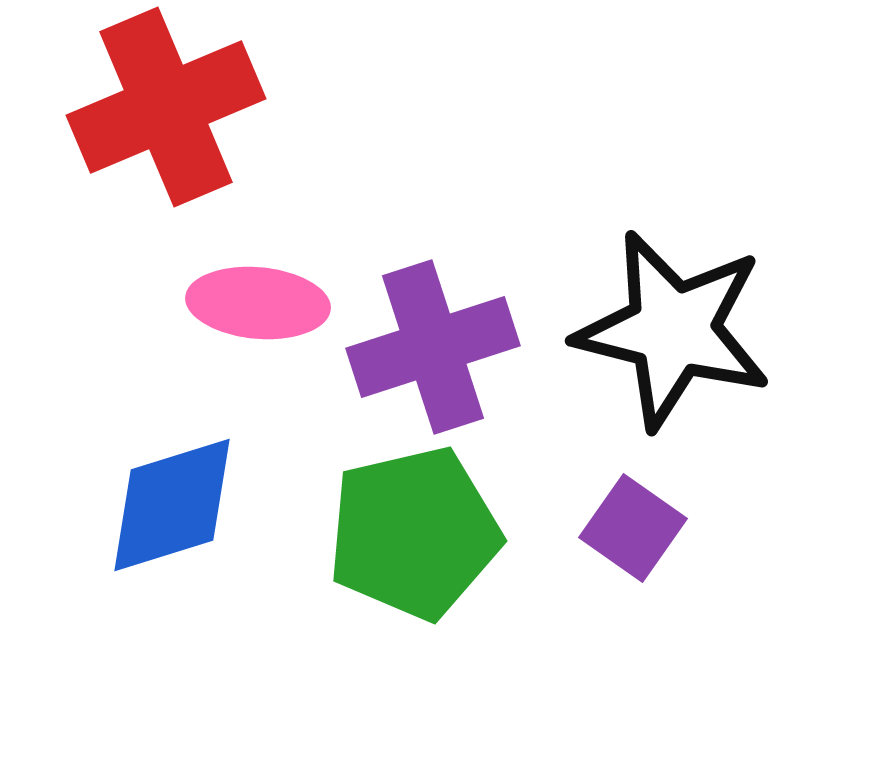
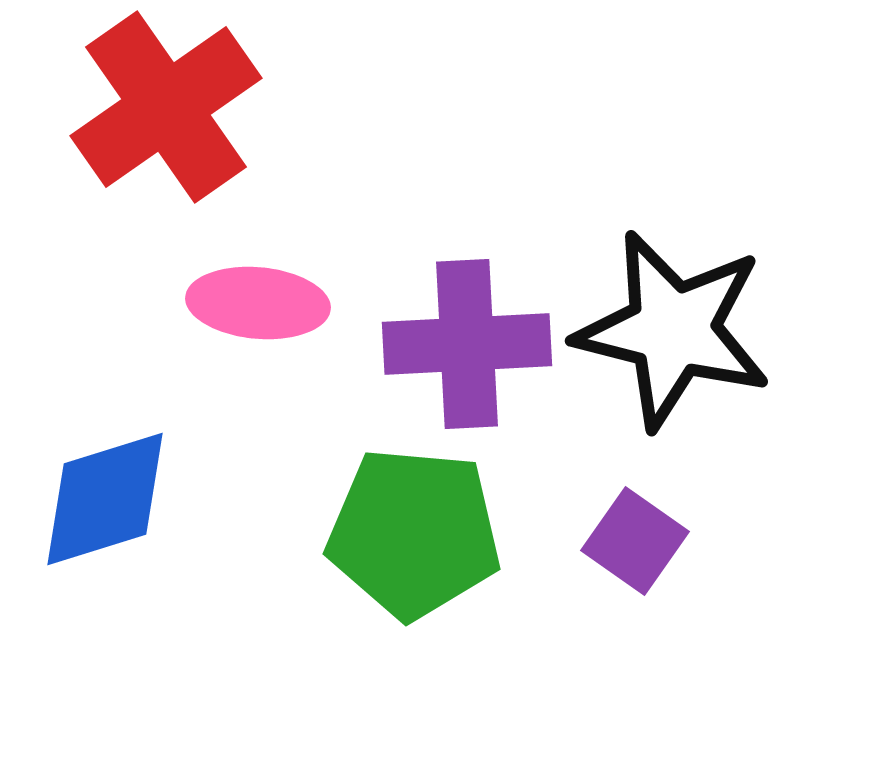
red cross: rotated 12 degrees counterclockwise
purple cross: moved 34 px right, 3 px up; rotated 15 degrees clockwise
blue diamond: moved 67 px left, 6 px up
purple square: moved 2 px right, 13 px down
green pentagon: rotated 18 degrees clockwise
